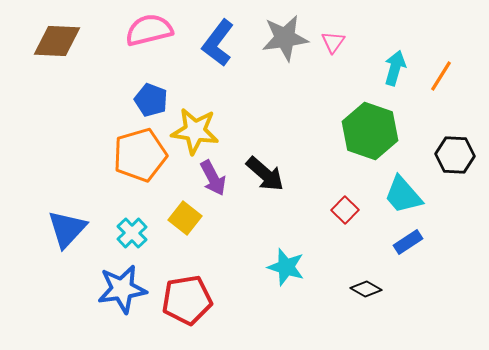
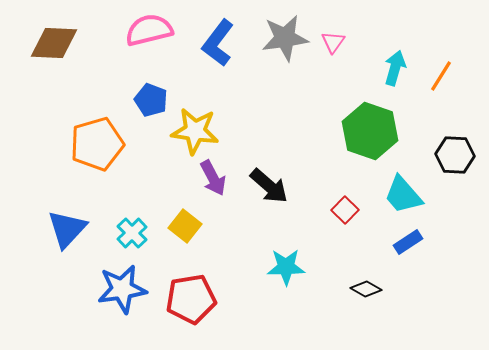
brown diamond: moved 3 px left, 2 px down
orange pentagon: moved 43 px left, 11 px up
black arrow: moved 4 px right, 12 px down
yellow square: moved 8 px down
cyan star: rotated 18 degrees counterclockwise
red pentagon: moved 4 px right, 1 px up
